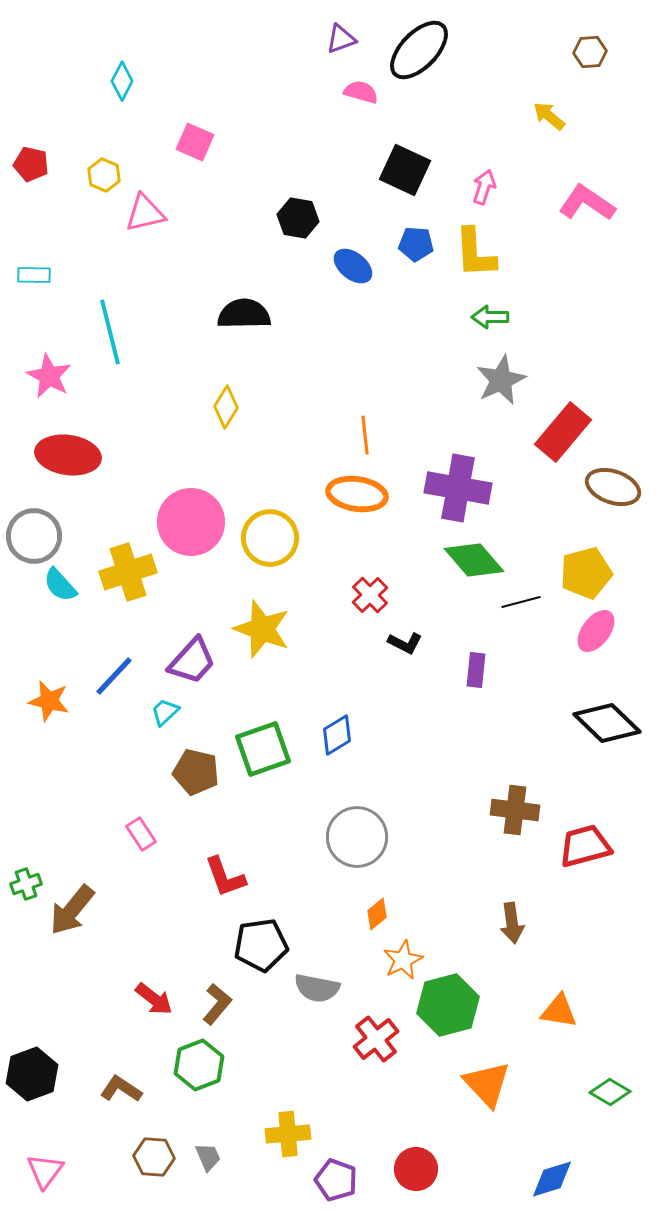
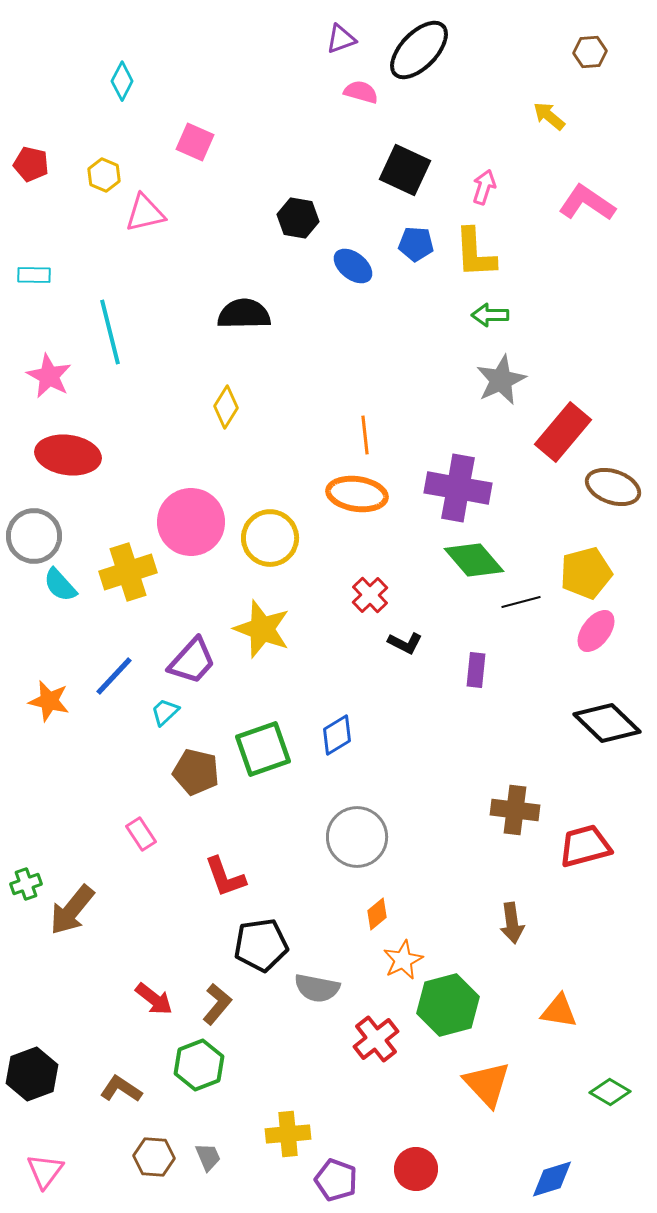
green arrow at (490, 317): moved 2 px up
